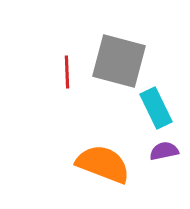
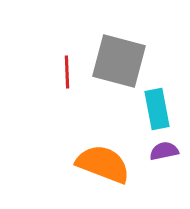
cyan rectangle: moved 1 px right, 1 px down; rotated 15 degrees clockwise
